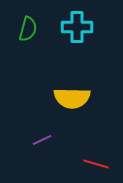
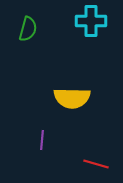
cyan cross: moved 14 px right, 6 px up
purple line: rotated 60 degrees counterclockwise
